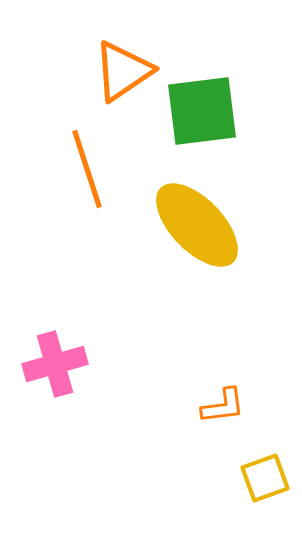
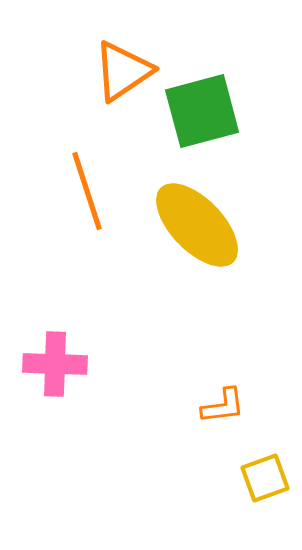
green square: rotated 8 degrees counterclockwise
orange line: moved 22 px down
pink cross: rotated 18 degrees clockwise
